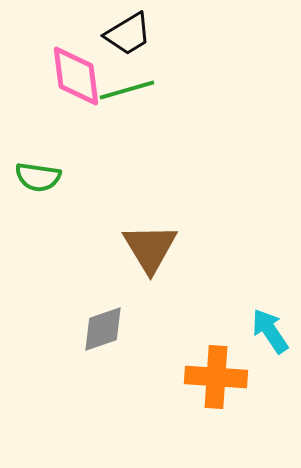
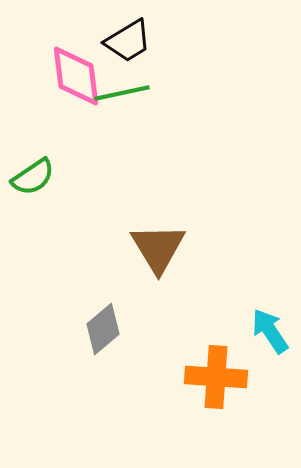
black trapezoid: moved 7 px down
green line: moved 5 px left, 3 px down; rotated 4 degrees clockwise
green semicircle: moved 5 px left; rotated 42 degrees counterclockwise
brown triangle: moved 8 px right
gray diamond: rotated 21 degrees counterclockwise
